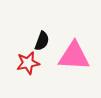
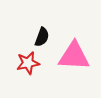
black semicircle: moved 4 px up
